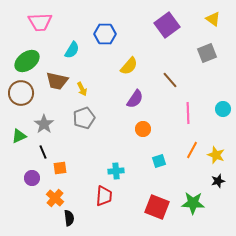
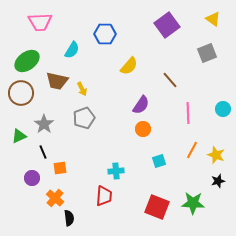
purple semicircle: moved 6 px right, 6 px down
